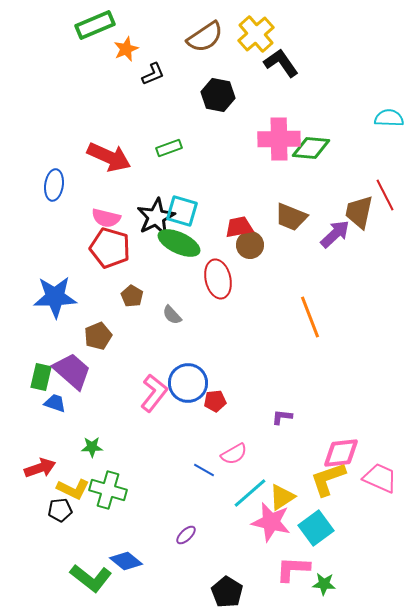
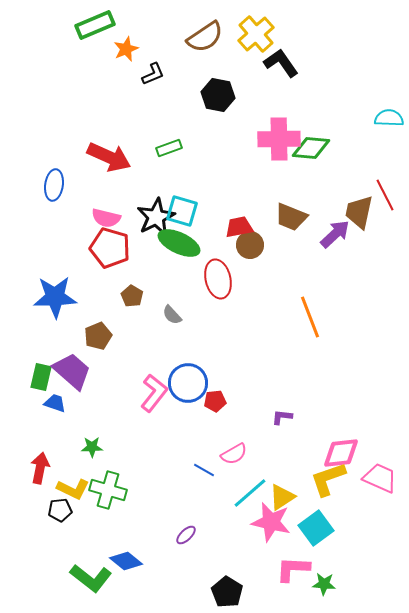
red arrow at (40, 468): rotated 60 degrees counterclockwise
